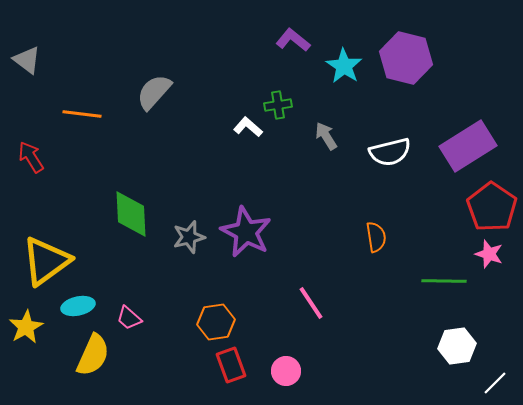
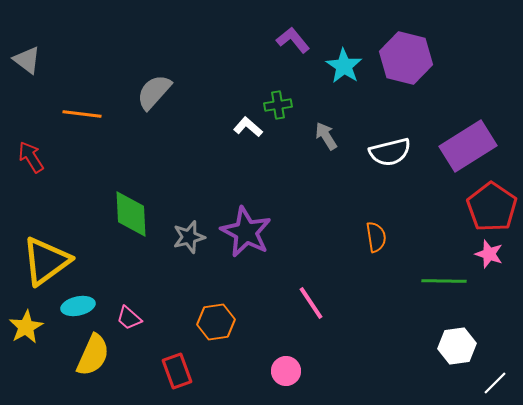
purple L-shape: rotated 12 degrees clockwise
red rectangle: moved 54 px left, 6 px down
